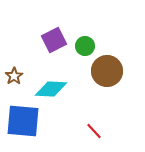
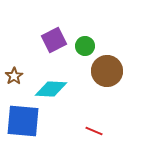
red line: rotated 24 degrees counterclockwise
